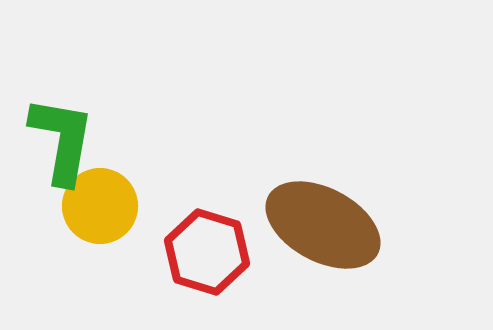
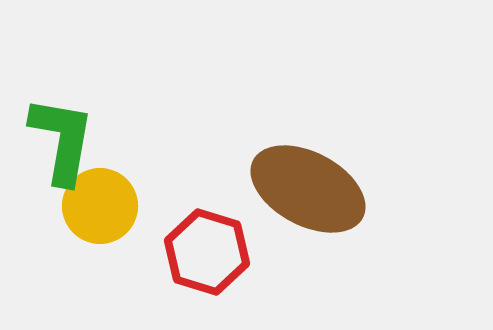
brown ellipse: moved 15 px left, 36 px up
